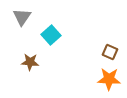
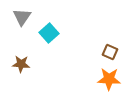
cyan square: moved 2 px left, 2 px up
brown star: moved 9 px left, 2 px down
